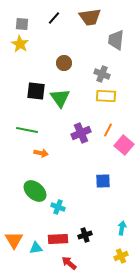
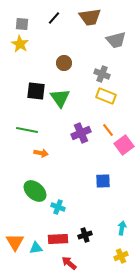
gray trapezoid: rotated 110 degrees counterclockwise
yellow rectangle: rotated 18 degrees clockwise
orange line: rotated 64 degrees counterclockwise
pink square: rotated 12 degrees clockwise
orange triangle: moved 1 px right, 2 px down
